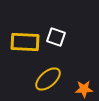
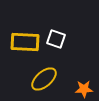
white square: moved 2 px down
yellow ellipse: moved 4 px left
